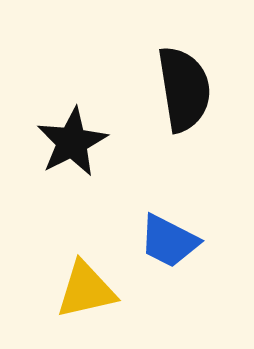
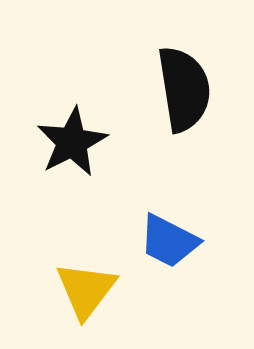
yellow triangle: rotated 40 degrees counterclockwise
